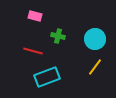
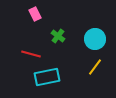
pink rectangle: moved 2 px up; rotated 48 degrees clockwise
green cross: rotated 24 degrees clockwise
red line: moved 2 px left, 3 px down
cyan rectangle: rotated 10 degrees clockwise
